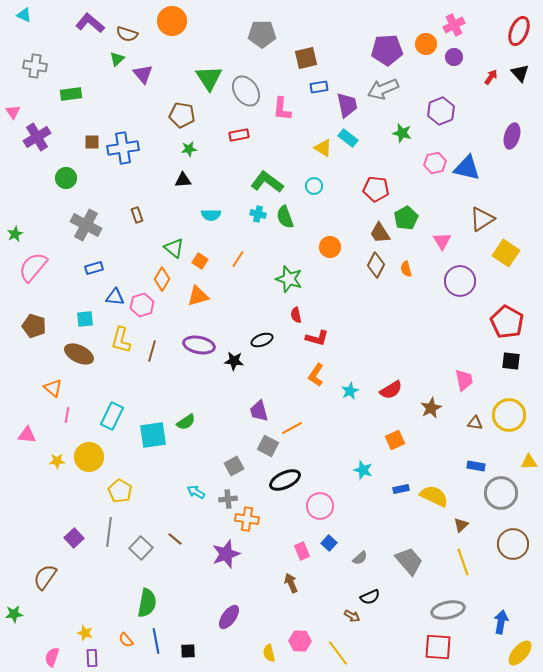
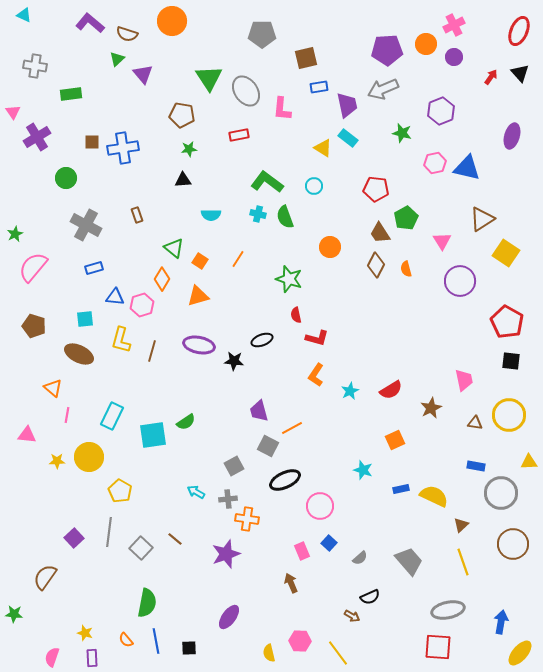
green star at (14, 614): rotated 12 degrees clockwise
black square at (188, 651): moved 1 px right, 3 px up
